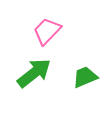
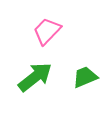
green arrow: moved 1 px right, 4 px down
